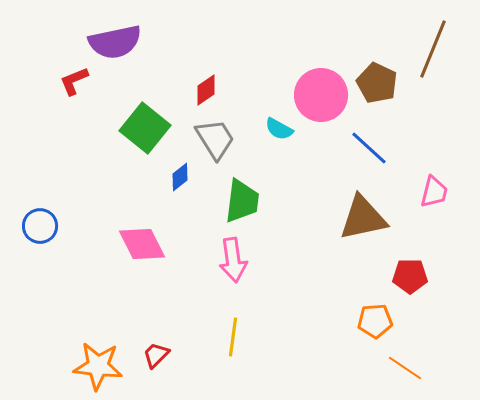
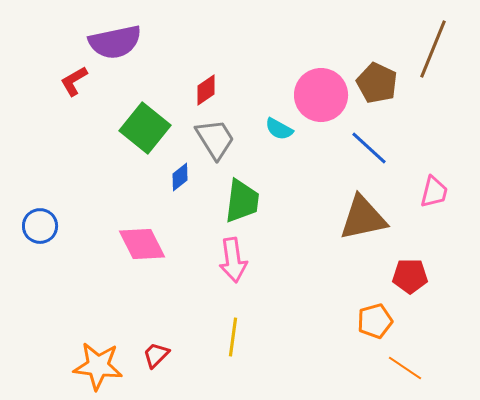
red L-shape: rotated 8 degrees counterclockwise
orange pentagon: rotated 12 degrees counterclockwise
